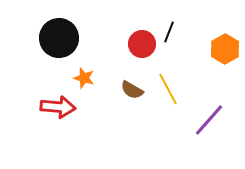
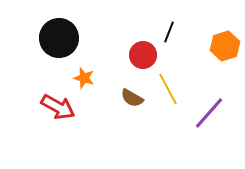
red circle: moved 1 px right, 11 px down
orange hexagon: moved 3 px up; rotated 12 degrees clockwise
brown semicircle: moved 8 px down
red arrow: rotated 24 degrees clockwise
purple line: moved 7 px up
